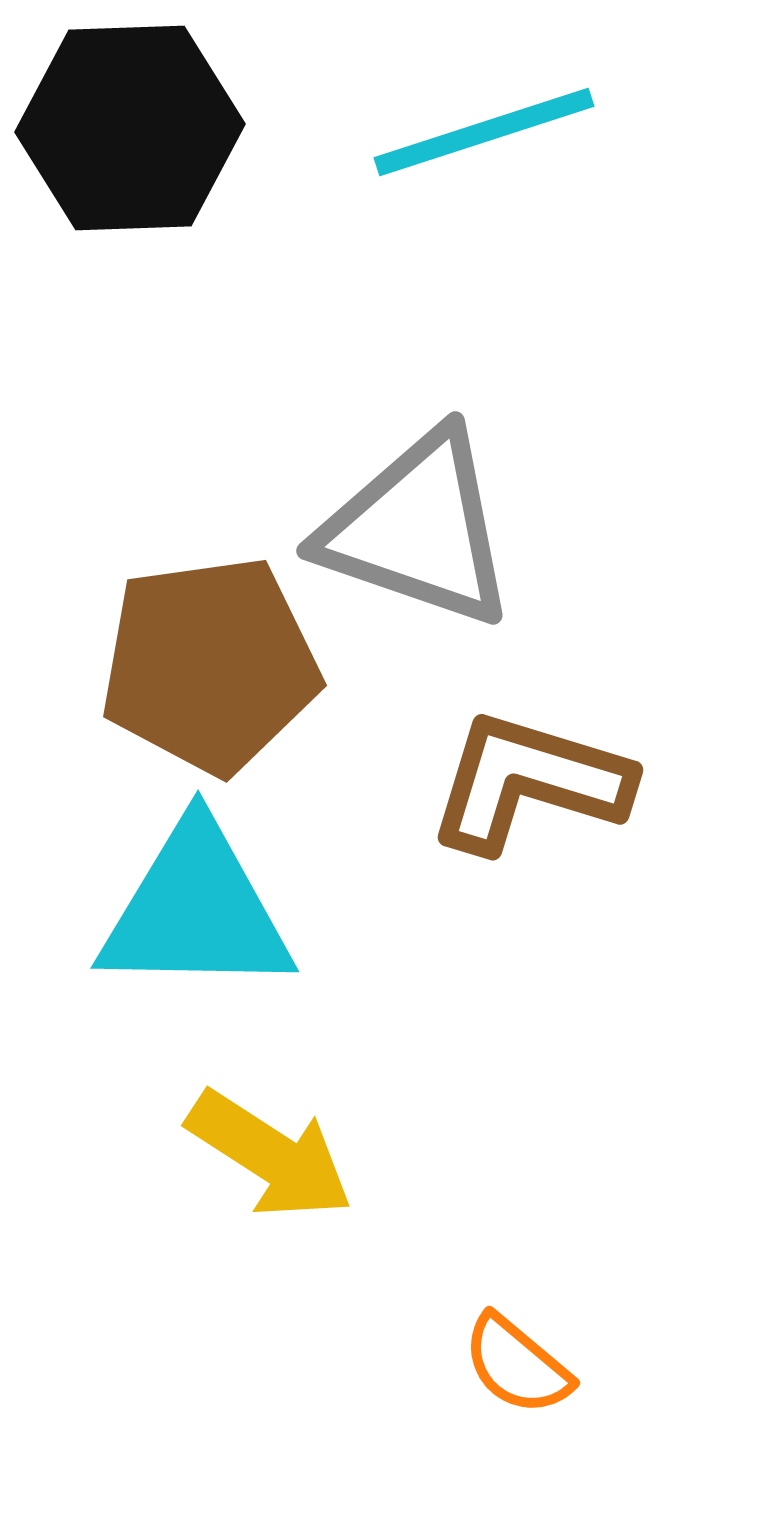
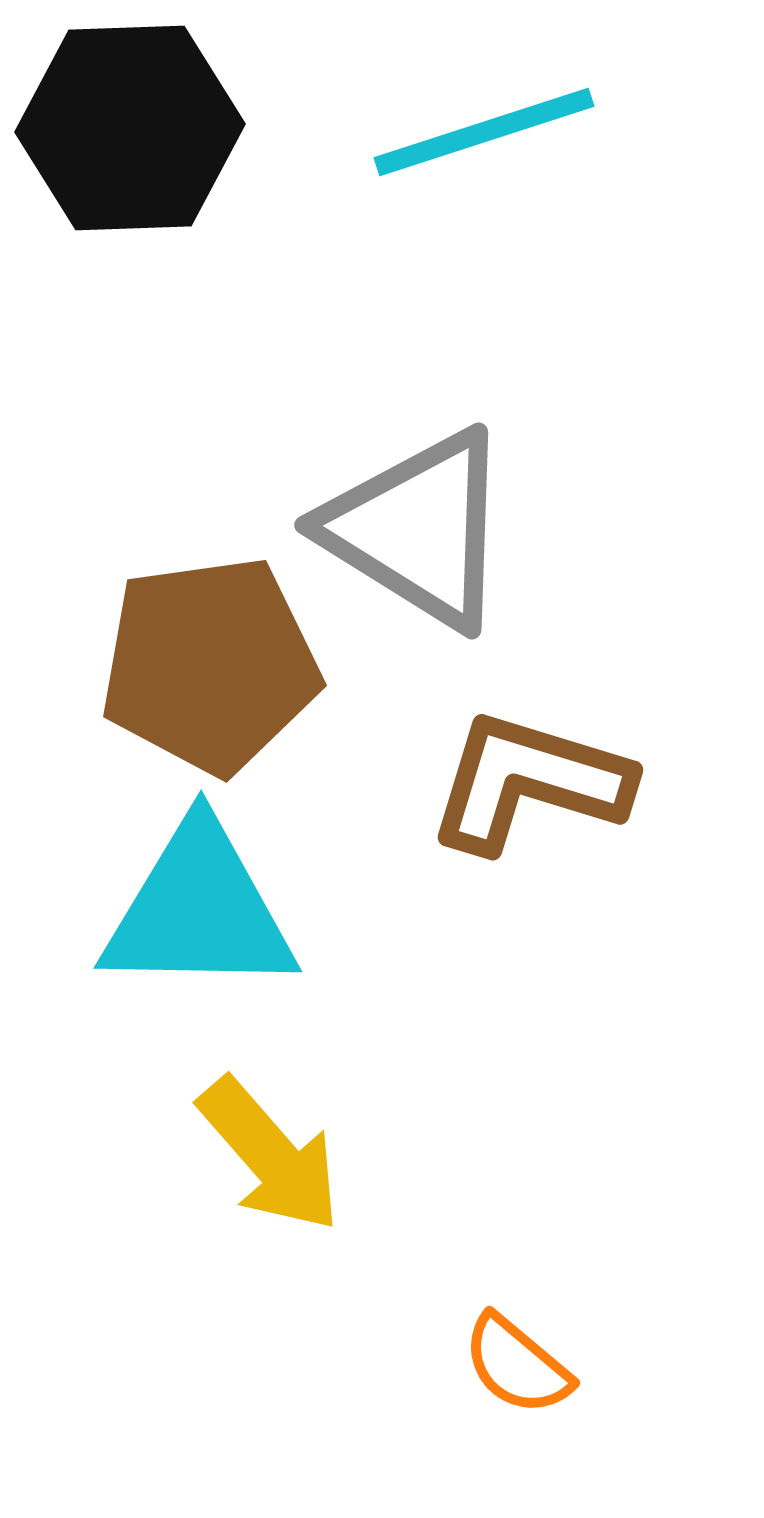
gray triangle: rotated 13 degrees clockwise
cyan triangle: moved 3 px right
yellow arrow: rotated 16 degrees clockwise
